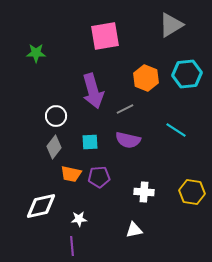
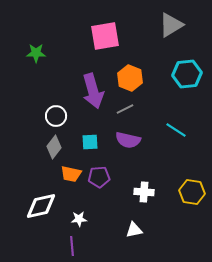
orange hexagon: moved 16 px left
